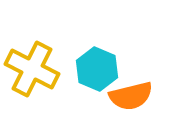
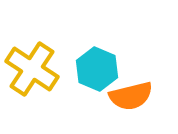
yellow cross: rotated 6 degrees clockwise
